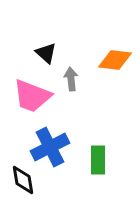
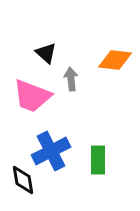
blue cross: moved 1 px right, 4 px down
